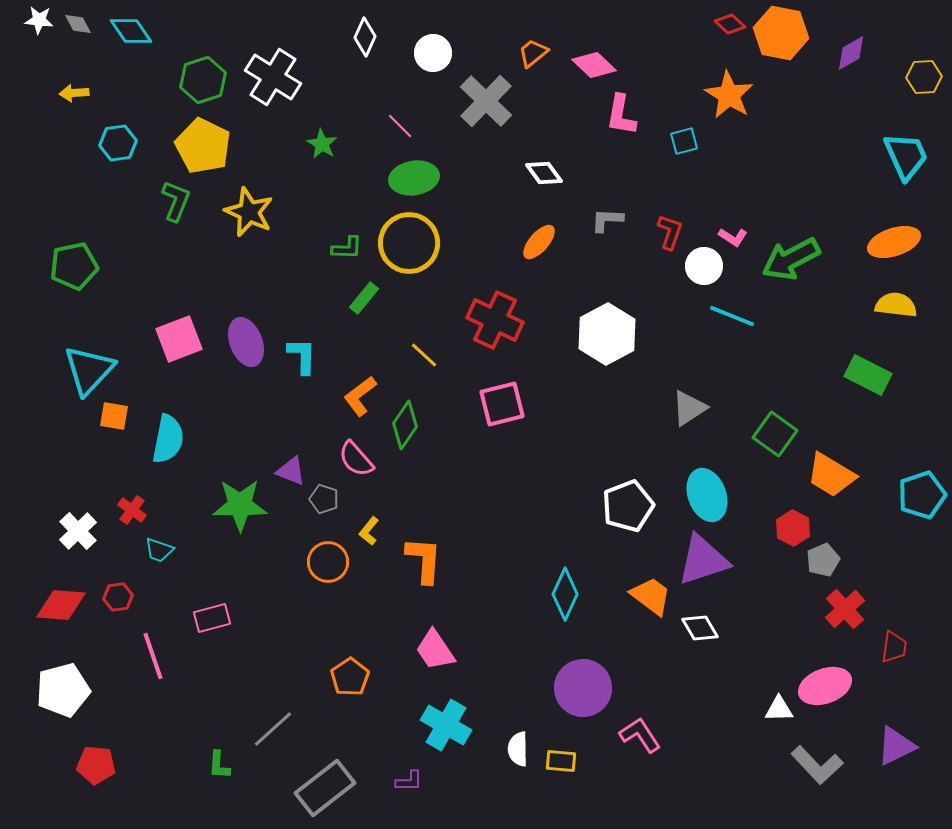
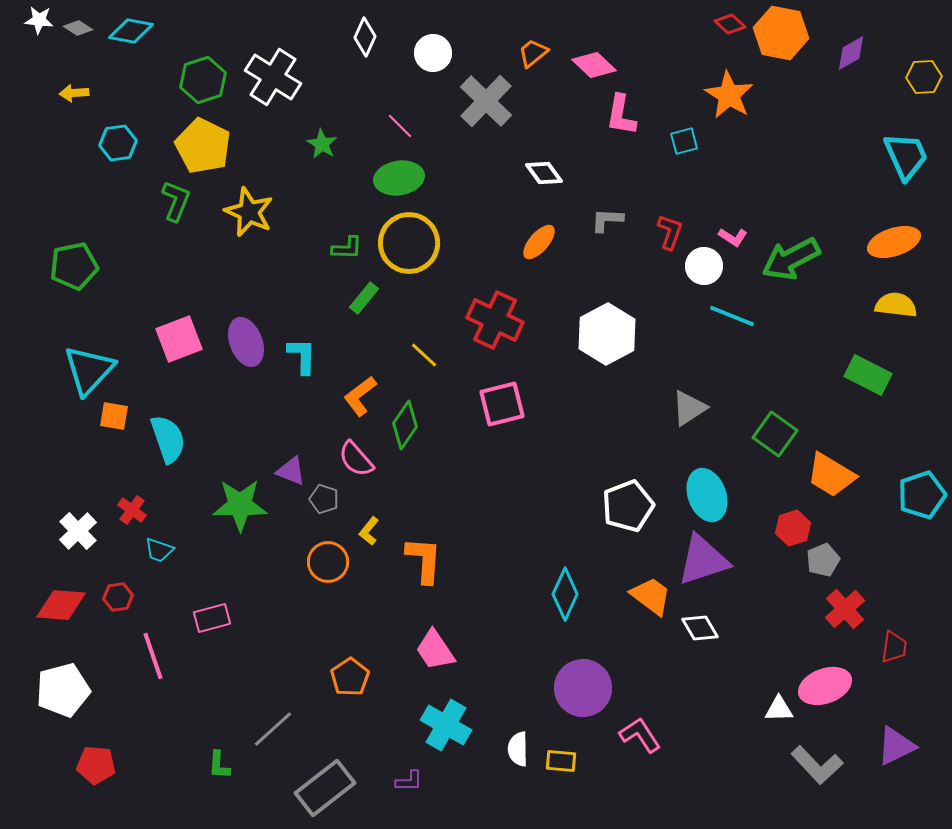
gray diamond at (78, 24): moved 4 px down; rotated 28 degrees counterclockwise
cyan diamond at (131, 31): rotated 45 degrees counterclockwise
green ellipse at (414, 178): moved 15 px left
cyan semicircle at (168, 439): rotated 30 degrees counterclockwise
red hexagon at (793, 528): rotated 16 degrees clockwise
